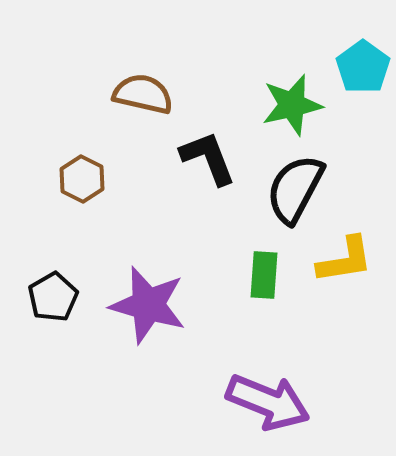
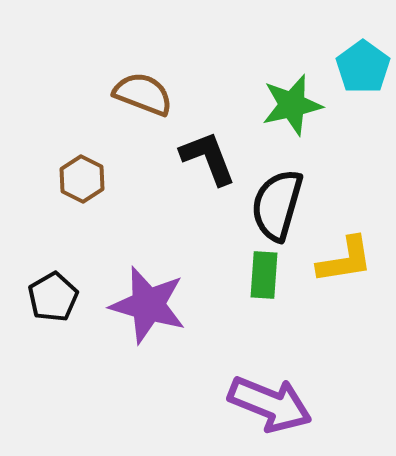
brown semicircle: rotated 8 degrees clockwise
black semicircle: moved 18 px left, 16 px down; rotated 12 degrees counterclockwise
purple arrow: moved 2 px right, 2 px down
